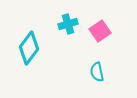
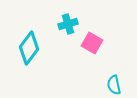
pink square: moved 8 px left, 12 px down; rotated 25 degrees counterclockwise
cyan semicircle: moved 17 px right, 13 px down
